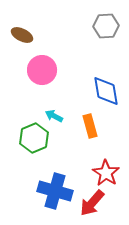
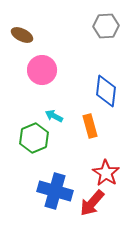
blue diamond: rotated 16 degrees clockwise
